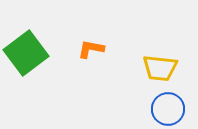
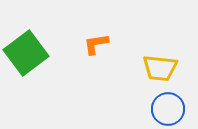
orange L-shape: moved 5 px right, 5 px up; rotated 20 degrees counterclockwise
